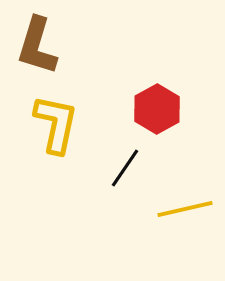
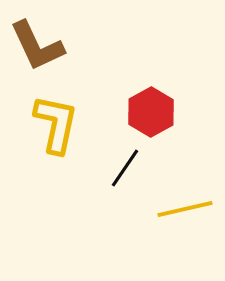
brown L-shape: rotated 42 degrees counterclockwise
red hexagon: moved 6 px left, 3 px down
